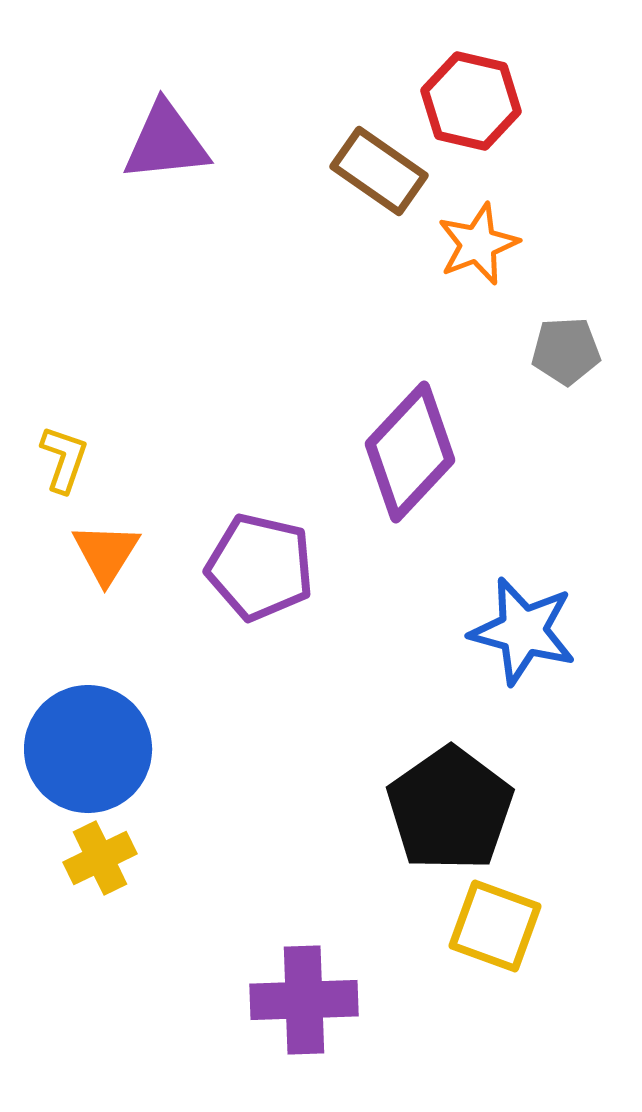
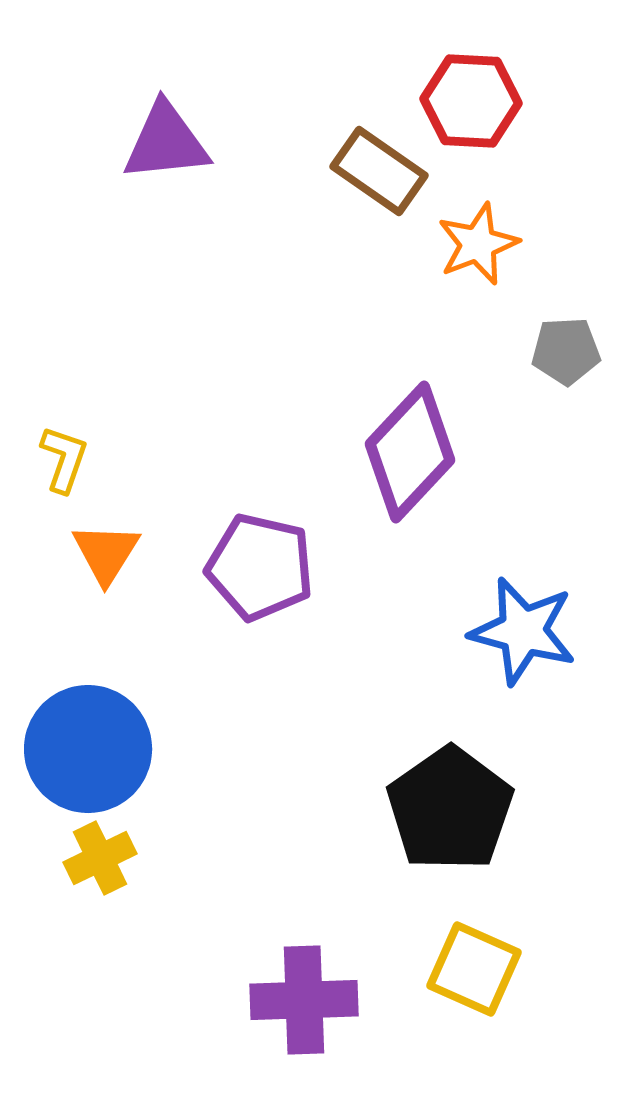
red hexagon: rotated 10 degrees counterclockwise
yellow square: moved 21 px left, 43 px down; rotated 4 degrees clockwise
